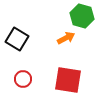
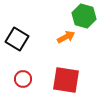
green hexagon: moved 2 px right
orange arrow: moved 1 px up
red square: moved 2 px left
